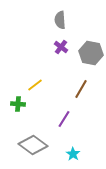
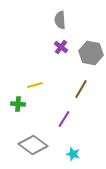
yellow line: rotated 21 degrees clockwise
cyan star: rotated 16 degrees counterclockwise
